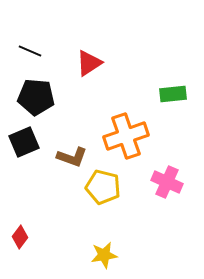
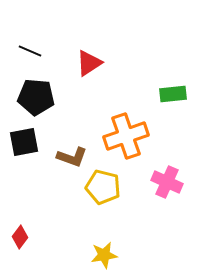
black square: rotated 12 degrees clockwise
